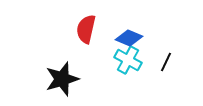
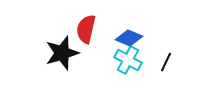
black star: moved 26 px up
